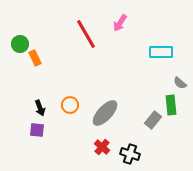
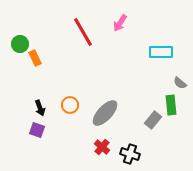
red line: moved 3 px left, 2 px up
purple square: rotated 14 degrees clockwise
